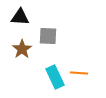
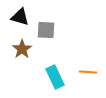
black triangle: rotated 12 degrees clockwise
gray square: moved 2 px left, 6 px up
orange line: moved 9 px right, 1 px up
